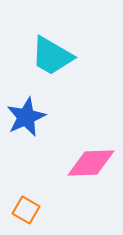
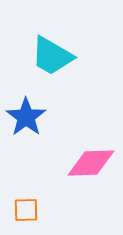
blue star: rotated 12 degrees counterclockwise
orange square: rotated 32 degrees counterclockwise
